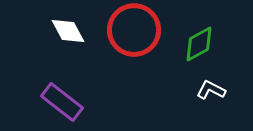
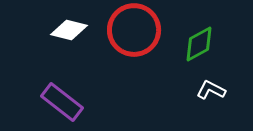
white diamond: moved 1 px right, 1 px up; rotated 48 degrees counterclockwise
